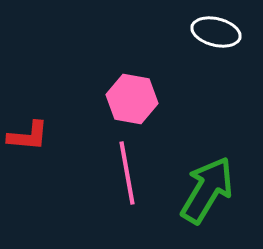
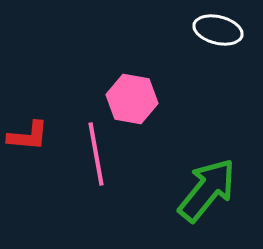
white ellipse: moved 2 px right, 2 px up
pink line: moved 31 px left, 19 px up
green arrow: rotated 8 degrees clockwise
